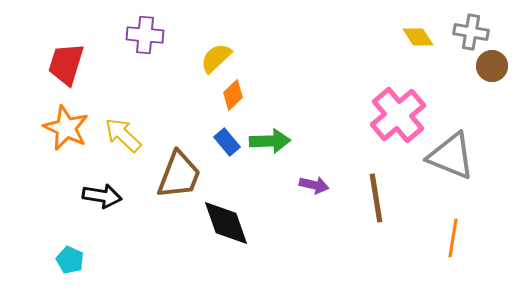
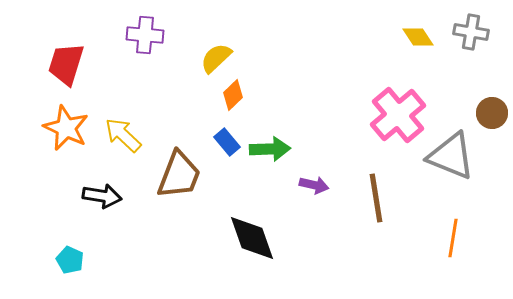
brown circle: moved 47 px down
green arrow: moved 8 px down
black diamond: moved 26 px right, 15 px down
